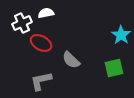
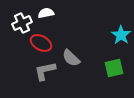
gray semicircle: moved 2 px up
gray L-shape: moved 4 px right, 10 px up
